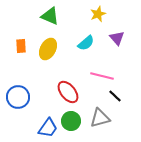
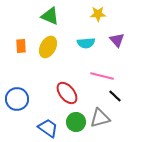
yellow star: rotated 21 degrees clockwise
purple triangle: moved 2 px down
cyan semicircle: rotated 36 degrees clockwise
yellow ellipse: moved 2 px up
red ellipse: moved 1 px left, 1 px down
blue circle: moved 1 px left, 2 px down
green circle: moved 5 px right, 1 px down
blue trapezoid: rotated 90 degrees counterclockwise
